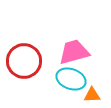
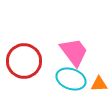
pink trapezoid: rotated 68 degrees clockwise
orange triangle: moved 7 px right, 11 px up
